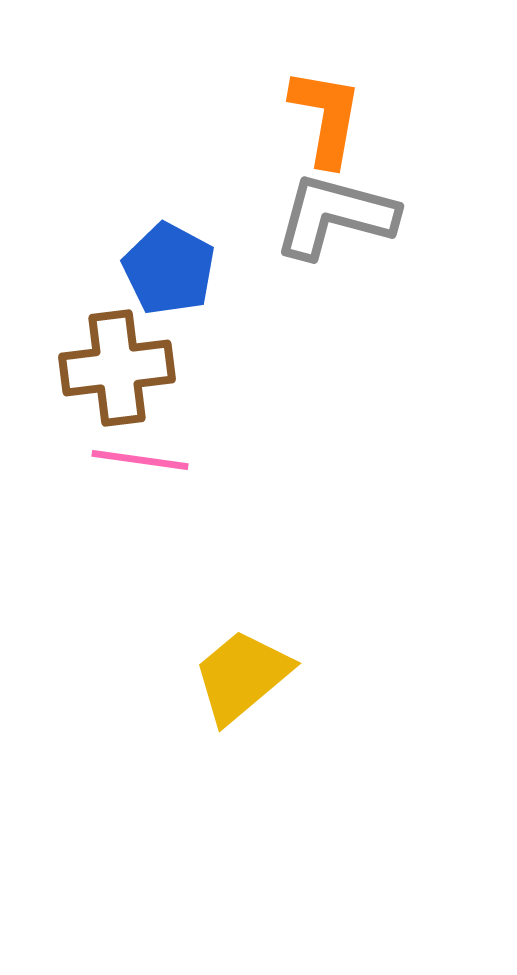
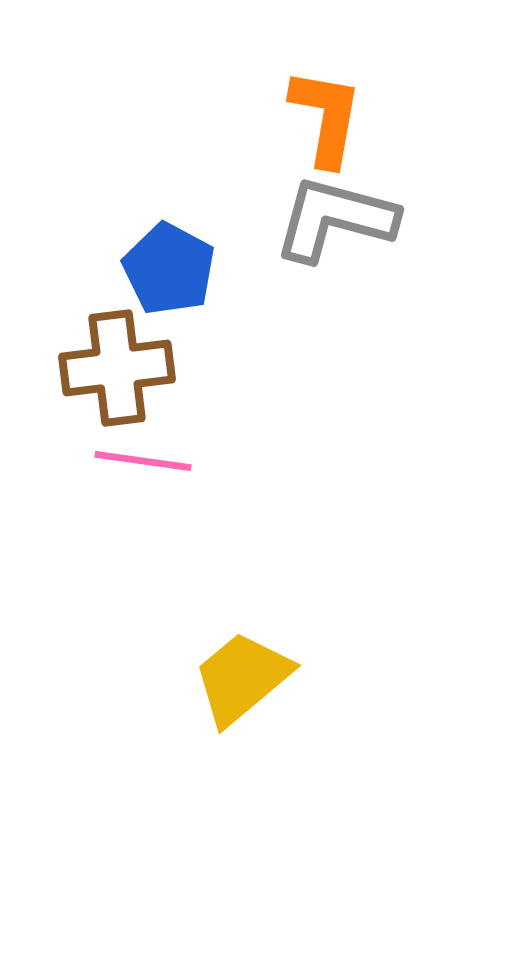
gray L-shape: moved 3 px down
pink line: moved 3 px right, 1 px down
yellow trapezoid: moved 2 px down
